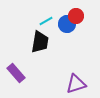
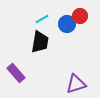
red circle: moved 4 px right
cyan line: moved 4 px left, 2 px up
